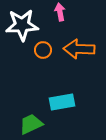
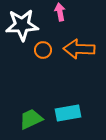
cyan rectangle: moved 6 px right, 11 px down
green trapezoid: moved 5 px up
